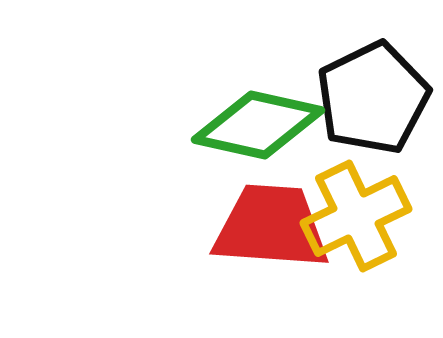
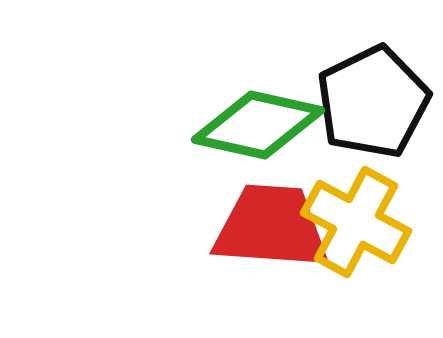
black pentagon: moved 4 px down
yellow cross: moved 6 px down; rotated 36 degrees counterclockwise
